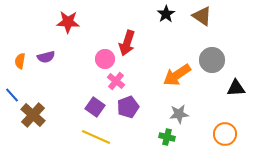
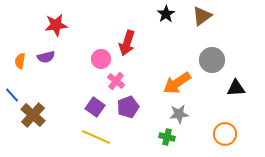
brown triangle: rotated 50 degrees clockwise
red star: moved 12 px left, 3 px down; rotated 10 degrees counterclockwise
pink circle: moved 4 px left
orange arrow: moved 8 px down
